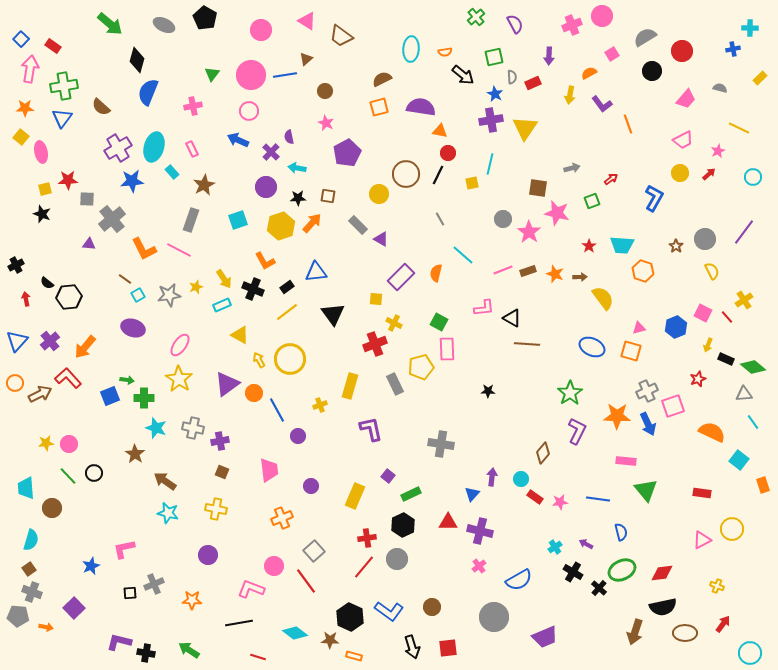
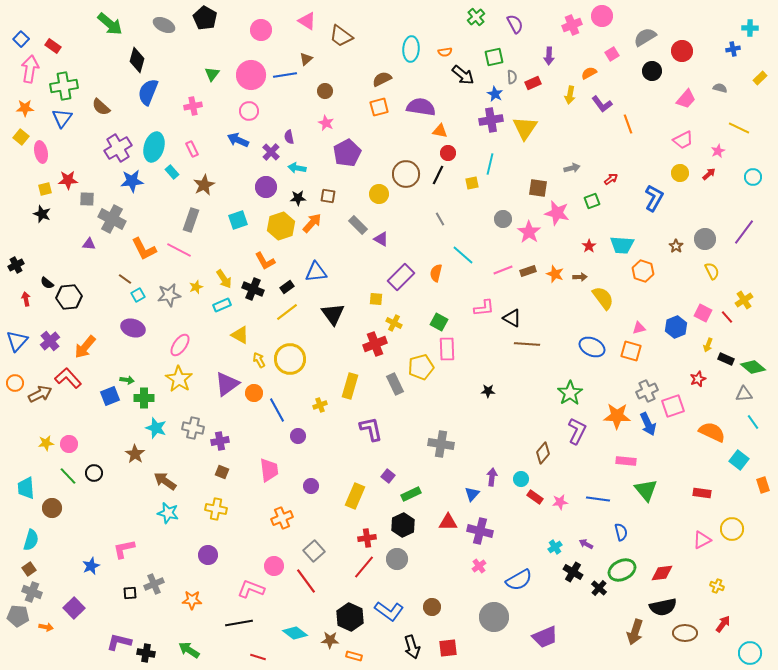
gray cross at (112, 219): rotated 24 degrees counterclockwise
